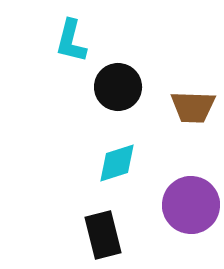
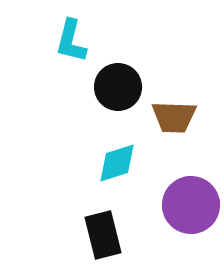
brown trapezoid: moved 19 px left, 10 px down
